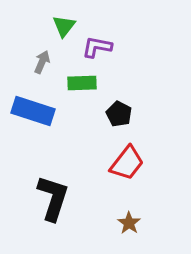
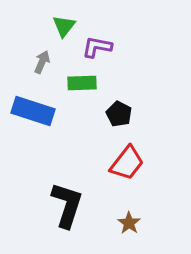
black L-shape: moved 14 px right, 7 px down
